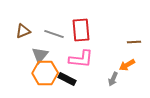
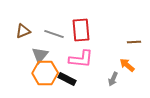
orange arrow: rotated 70 degrees clockwise
